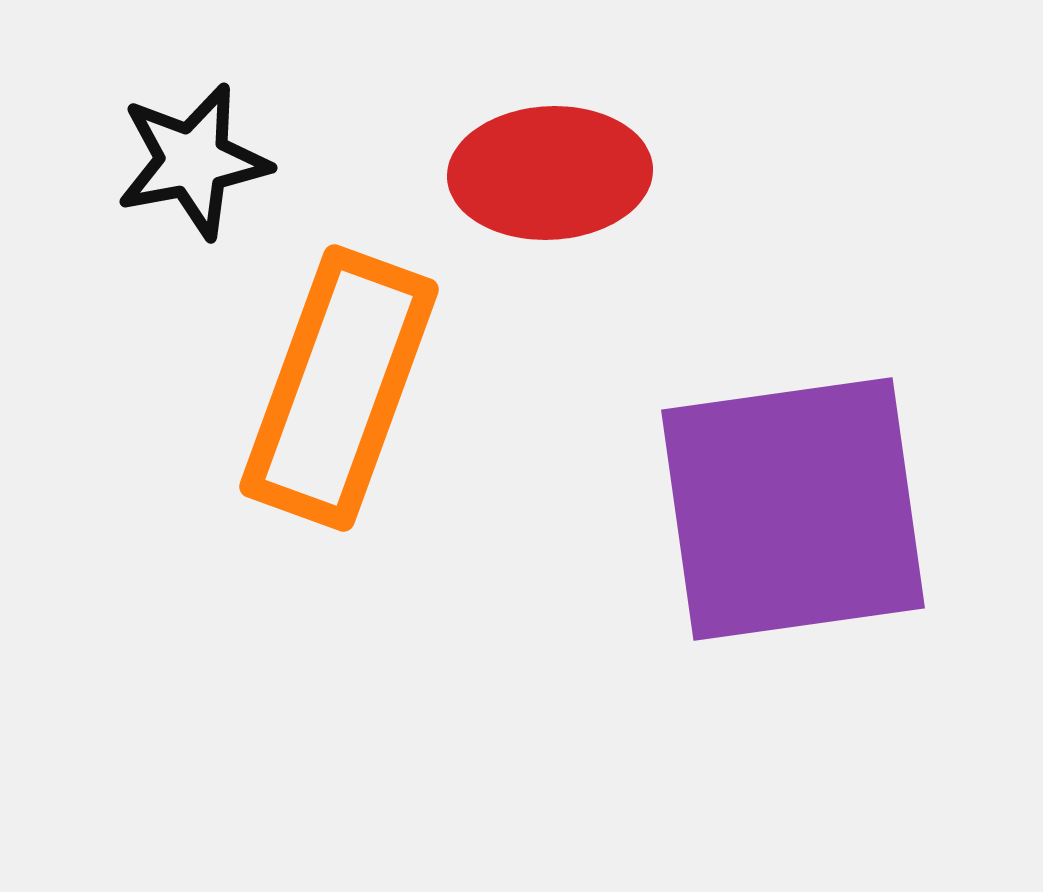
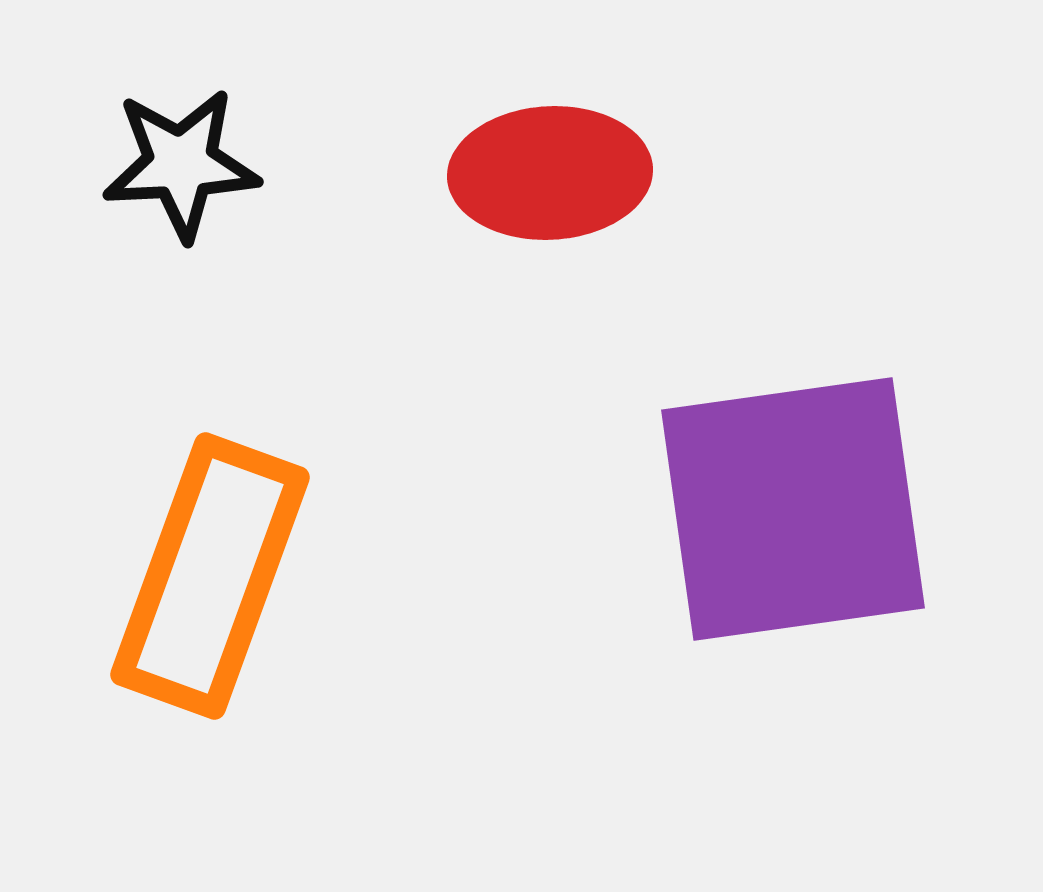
black star: moved 12 px left, 3 px down; rotated 8 degrees clockwise
orange rectangle: moved 129 px left, 188 px down
